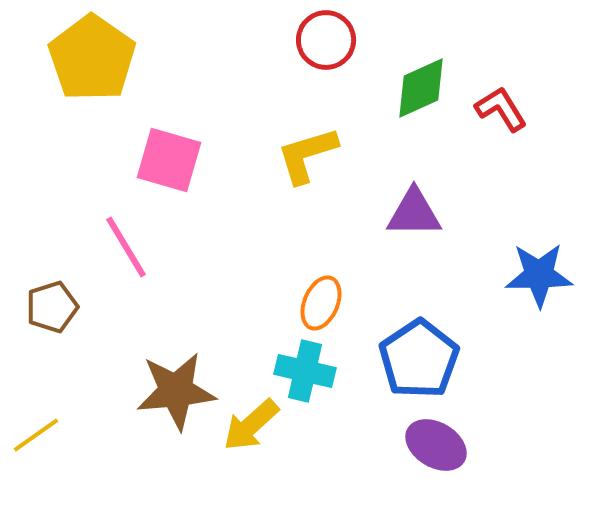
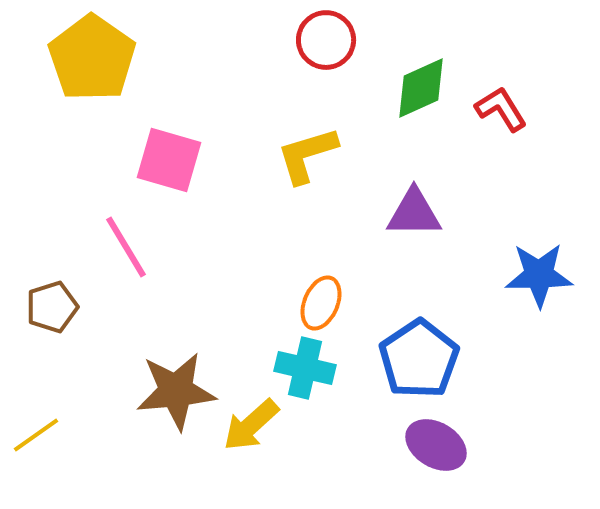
cyan cross: moved 3 px up
